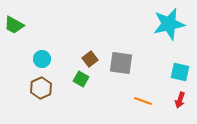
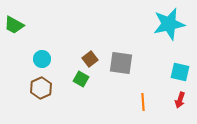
orange line: moved 1 px down; rotated 66 degrees clockwise
